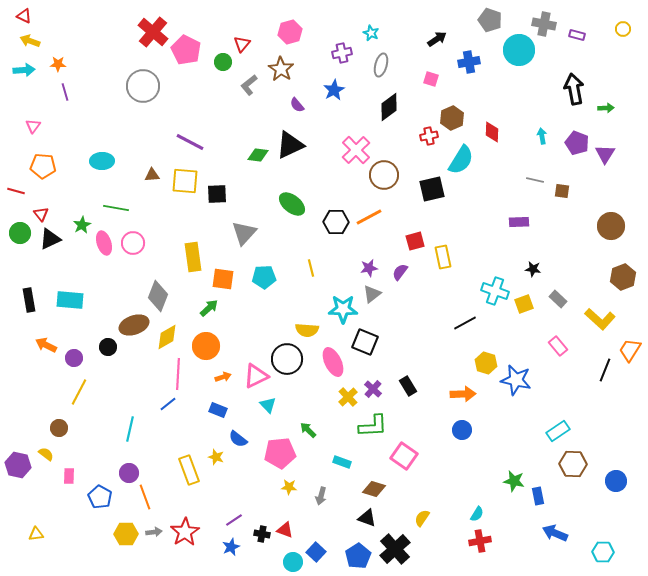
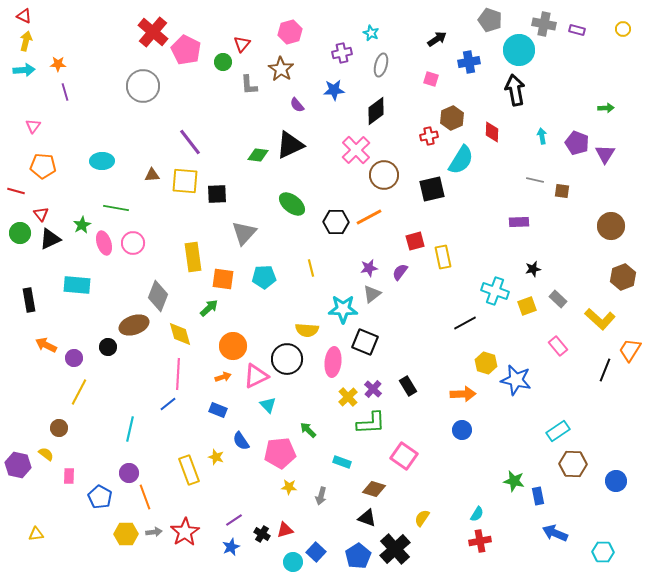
purple rectangle at (577, 35): moved 5 px up
yellow arrow at (30, 41): moved 4 px left; rotated 84 degrees clockwise
gray L-shape at (249, 85): rotated 55 degrees counterclockwise
black arrow at (574, 89): moved 59 px left, 1 px down
blue star at (334, 90): rotated 25 degrees clockwise
black diamond at (389, 107): moved 13 px left, 4 px down
purple line at (190, 142): rotated 24 degrees clockwise
black star at (533, 269): rotated 21 degrees counterclockwise
cyan rectangle at (70, 300): moved 7 px right, 15 px up
yellow square at (524, 304): moved 3 px right, 2 px down
yellow diamond at (167, 337): moved 13 px right, 3 px up; rotated 76 degrees counterclockwise
orange circle at (206, 346): moved 27 px right
pink ellipse at (333, 362): rotated 32 degrees clockwise
green L-shape at (373, 426): moved 2 px left, 3 px up
blue semicircle at (238, 439): moved 3 px right, 2 px down; rotated 18 degrees clockwise
red triangle at (285, 530): rotated 36 degrees counterclockwise
black cross at (262, 534): rotated 21 degrees clockwise
